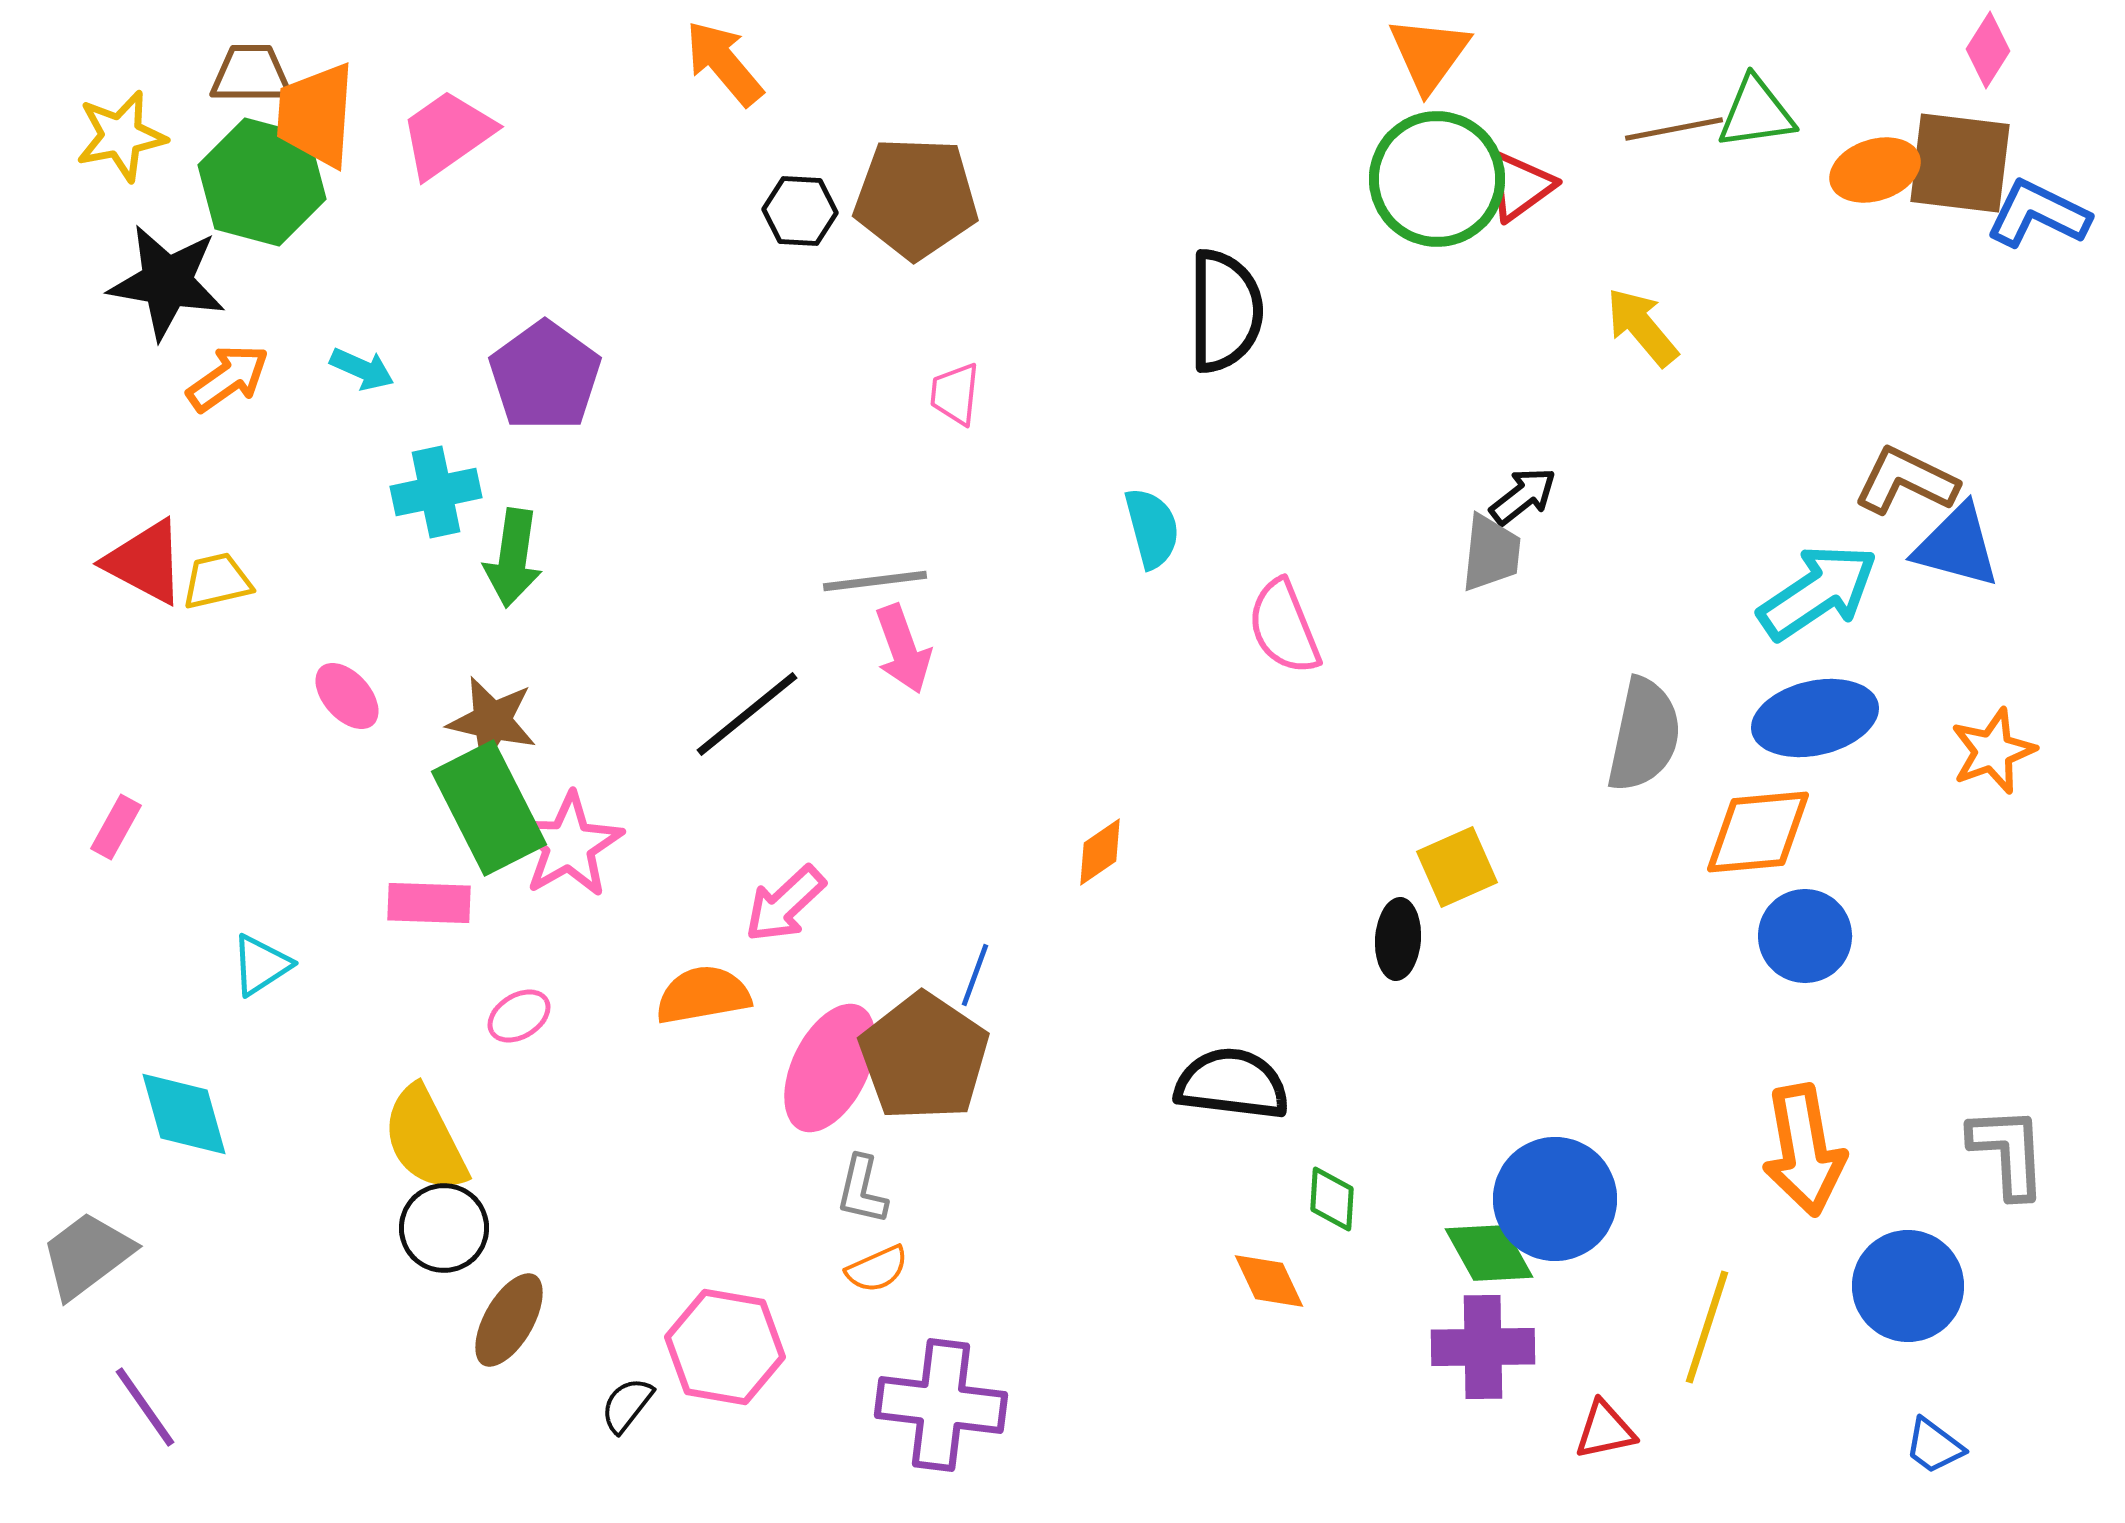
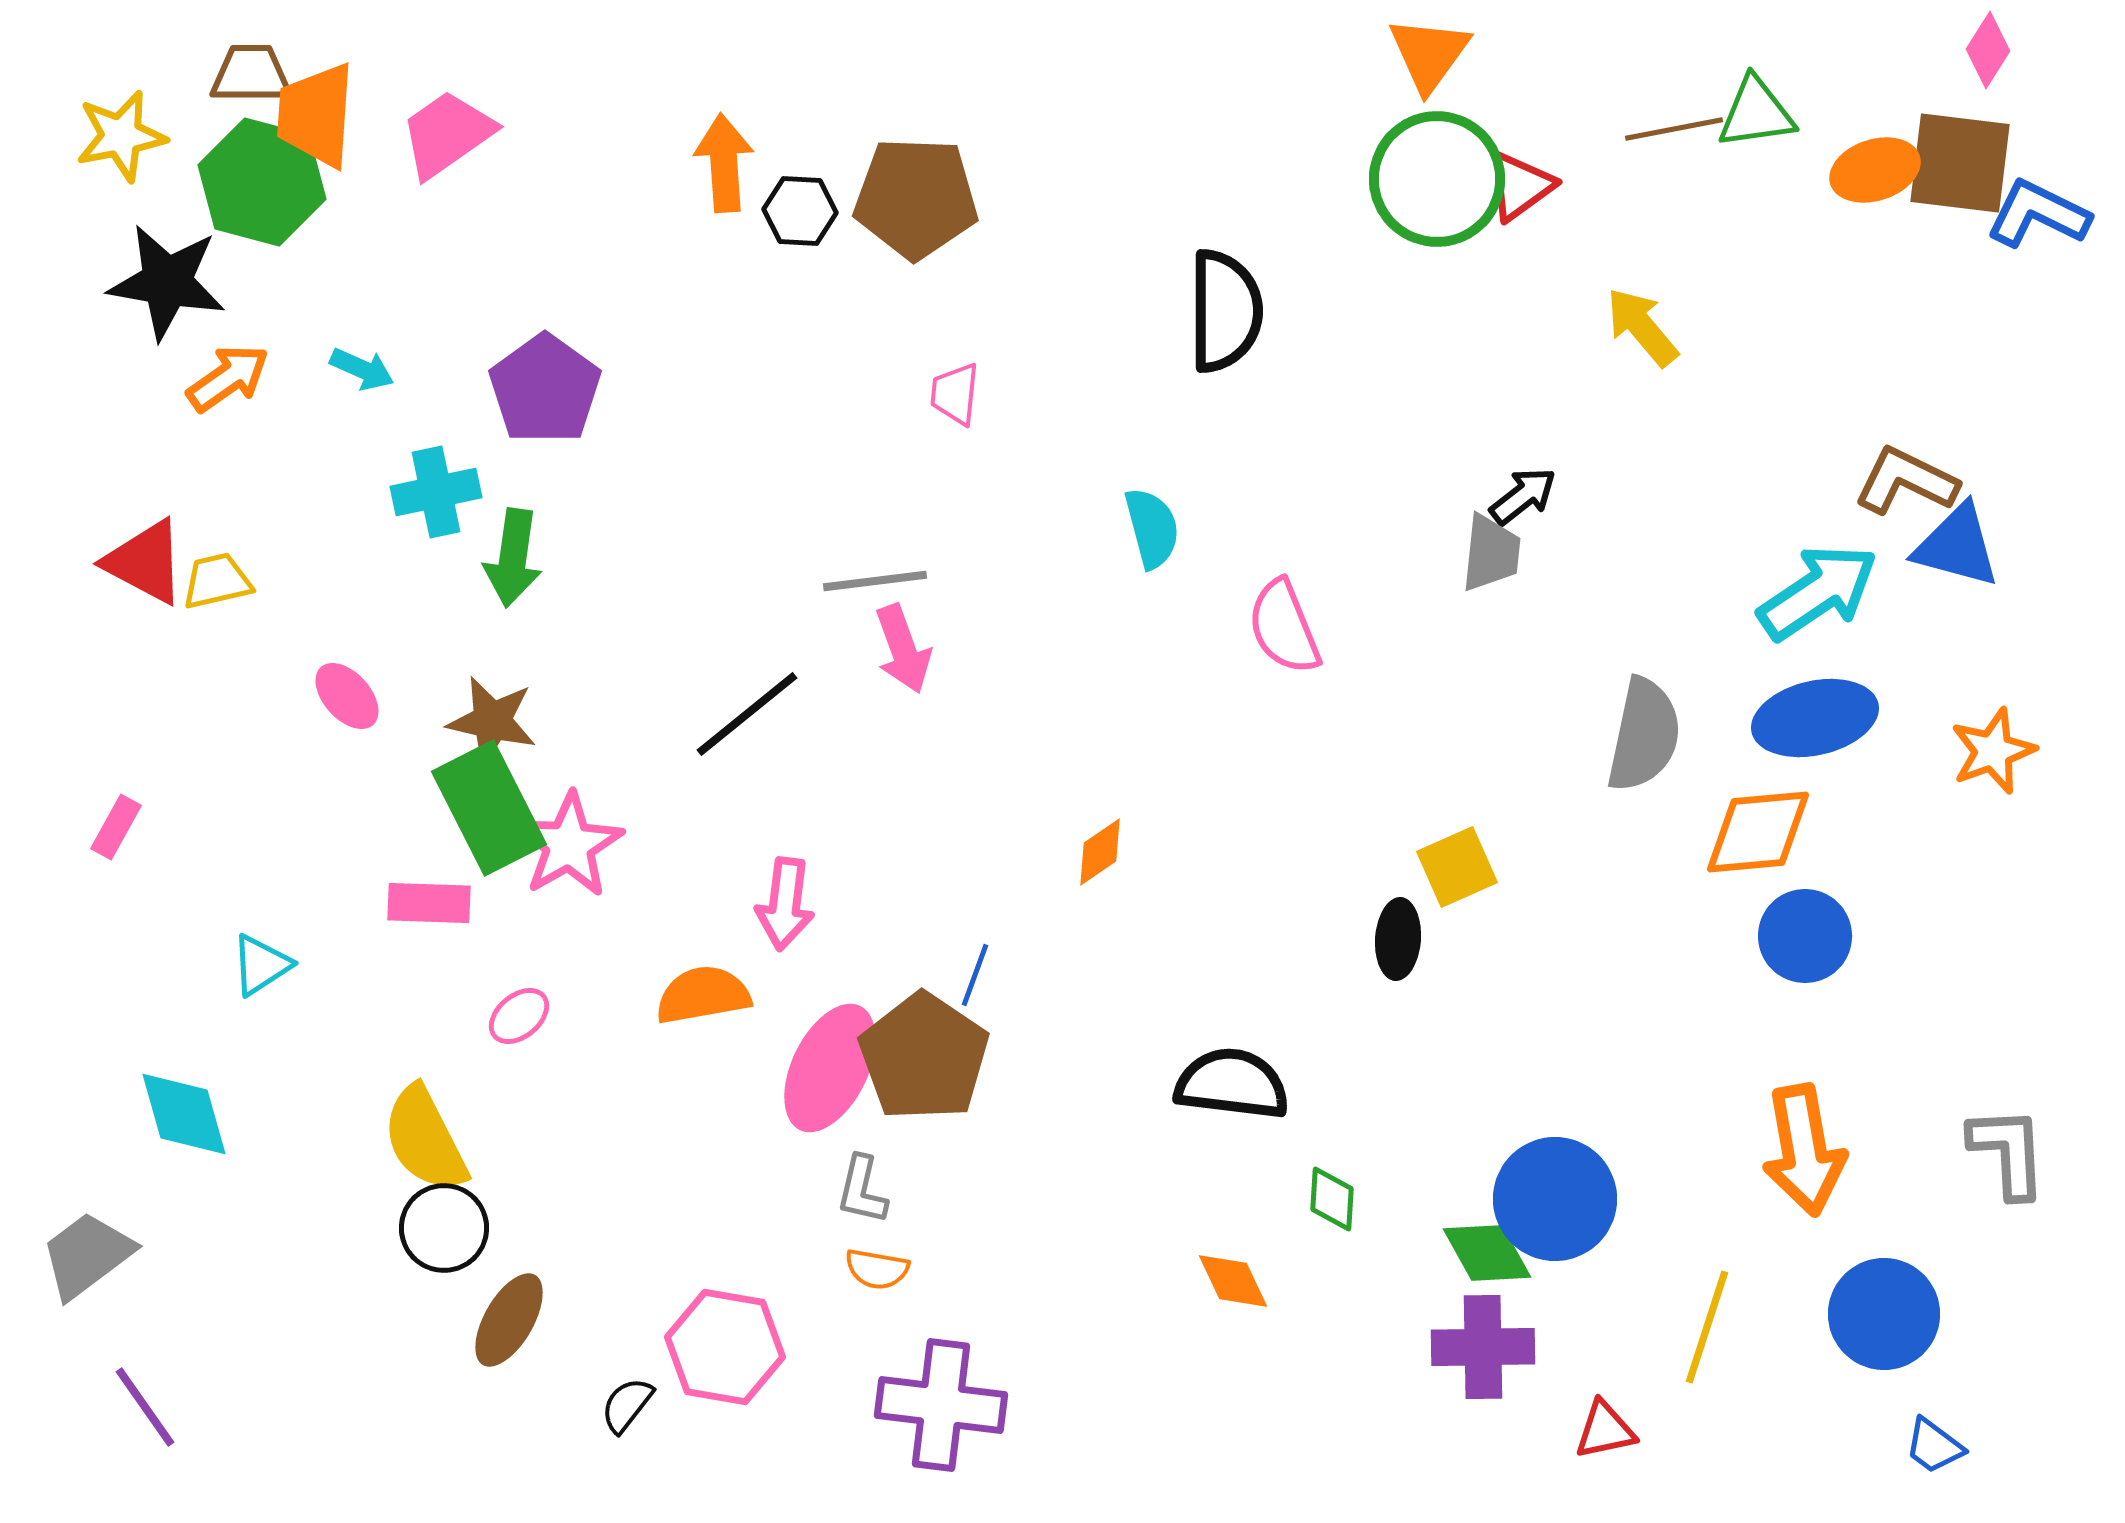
orange arrow at (724, 63): moved 100 px down; rotated 36 degrees clockwise
purple pentagon at (545, 376): moved 13 px down
pink arrow at (785, 904): rotated 40 degrees counterclockwise
pink ellipse at (519, 1016): rotated 8 degrees counterclockwise
green diamond at (1489, 1253): moved 2 px left
orange semicircle at (877, 1269): rotated 34 degrees clockwise
orange diamond at (1269, 1281): moved 36 px left
blue circle at (1908, 1286): moved 24 px left, 28 px down
